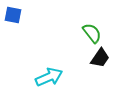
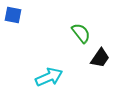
green semicircle: moved 11 px left
